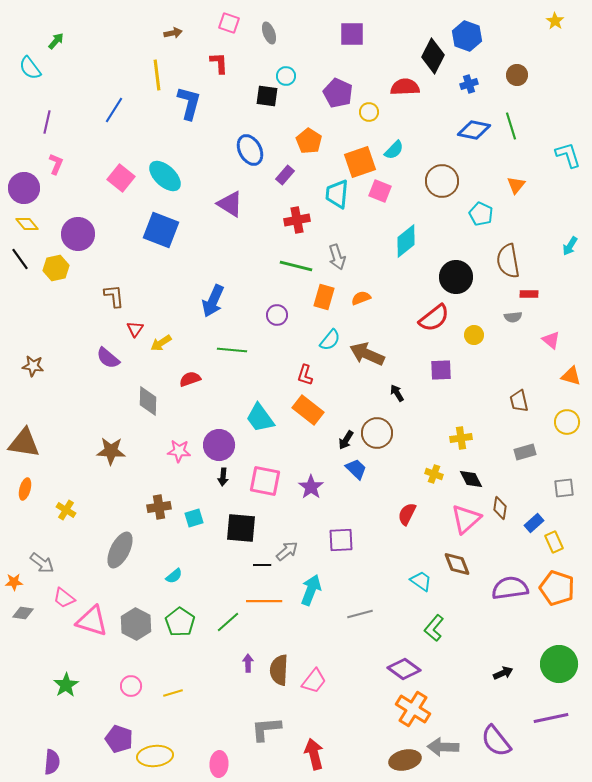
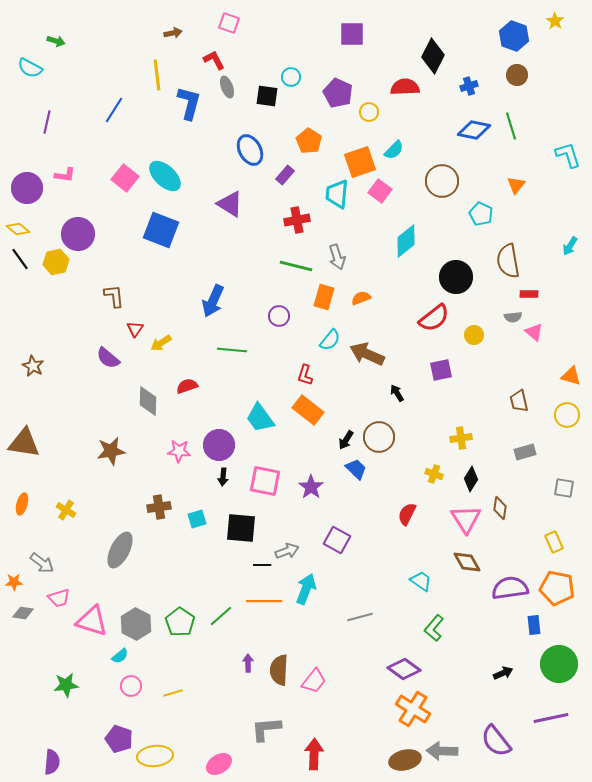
gray ellipse at (269, 33): moved 42 px left, 54 px down
blue hexagon at (467, 36): moved 47 px right
green arrow at (56, 41): rotated 66 degrees clockwise
red L-shape at (219, 63): moved 5 px left, 3 px up; rotated 25 degrees counterclockwise
cyan semicircle at (30, 68): rotated 25 degrees counterclockwise
cyan circle at (286, 76): moved 5 px right, 1 px down
blue cross at (469, 84): moved 2 px down
pink L-shape at (56, 164): moved 9 px right, 11 px down; rotated 75 degrees clockwise
pink square at (121, 178): moved 4 px right
purple circle at (24, 188): moved 3 px right
pink square at (380, 191): rotated 15 degrees clockwise
yellow diamond at (27, 224): moved 9 px left, 5 px down; rotated 10 degrees counterclockwise
yellow hexagon at (56, 268): moved 6 px up
purple circle at (277, 315): moved 2 px right, 1 px down
pink triangle at (551, 340): moved 17 px left, 8 px up
brown star at (33, 366): rotated 20 degrees clockwise
purple square at (441, 370): rotated 10 degrees counterclockwise
red semicircle at (190, 379): moved 3 px left, 7 px down
yellow circle at (567, 422): moved 7 px up
brown circle at (377, 433): moved 2 px right, 4 px down
brown star at (111, 451): rotated 12 degrees counterclockwise
black diamond at (471, 479): rotated 60 degrees clockwise
gray square at (564, 488): rotated 15 degrees clockwise
orange ellipse at (25, 489): moved 3 px left, 15 px down
cyan square at (194, 518): moved 3 px right, 1 px down
pink triangle at (466, 519): rotated 20 degrees counterclockwise
blue rectangle at (534, 523): moved 102 px down; rotated 54 degrees counterclockwise
purple square at (341, 540): moved 4 px left; rotated 32 degrees clockwise
gray arrow at (287, 551): rotated 20 degrees clockwise
brown diamond at (457, 564): moved 10 px right, 2 px up; rotated 8 degrees counterclockwise
cyan semicircle at (174, 576): moved 54 px left, 80 px down
orange pentagon at (557, 588): rotated 8 degrees counterclockwise
cyan arrow at (311, 590): moved 5 px left, 1 px up
pink trapezoid at (64, 598): moved 5 px left; rotated 55 degrees counterclockwise
gray line at (360, 614): moved 3 px down
green line at (228, 622): moved 7 px left, 6 px up
green star at (66, 685): rotated 25 degrees clockwise
gray arrow at (443, 747): moved 1 px left, 4 px down
red arrow at (314, 754): rotated 16 degrees clockwise
pink ellipse at (219, 764): rotated 55 degrees clockwise
